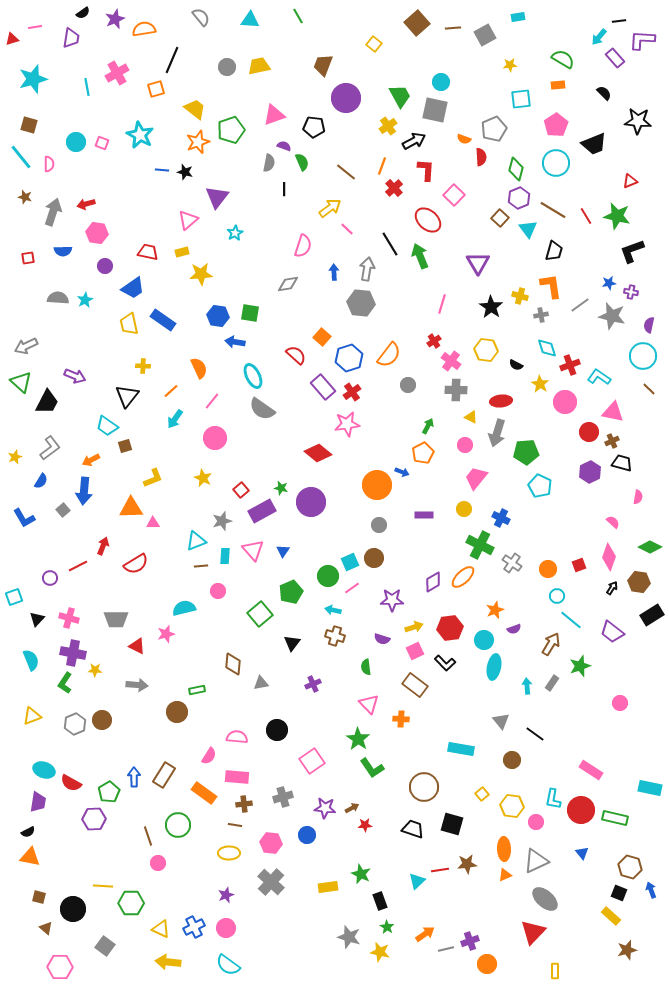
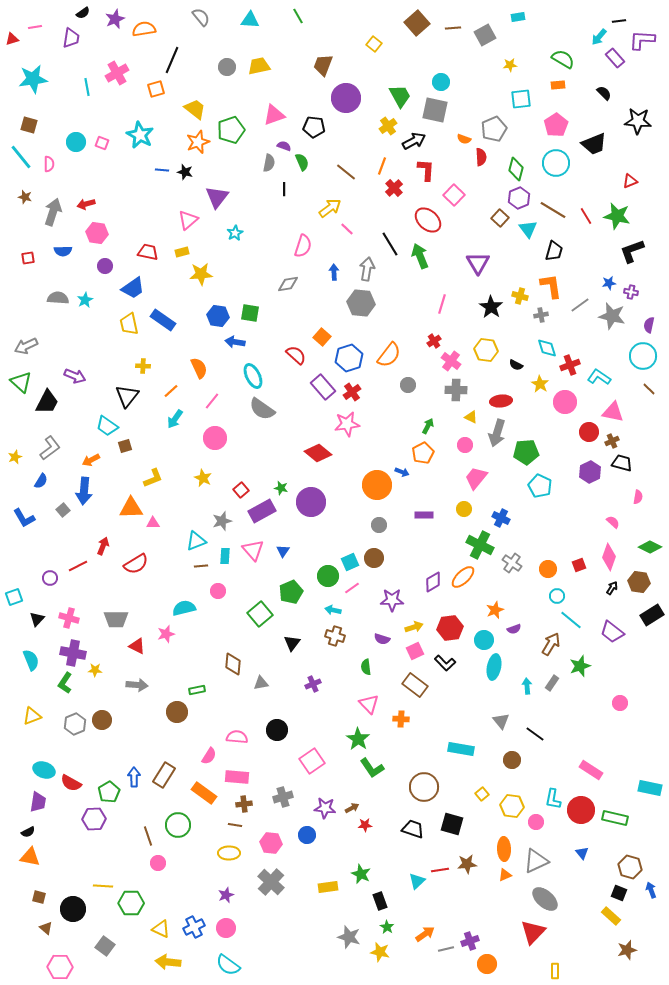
cyan star at (33, 79): rotated 8 degrees clockwise
